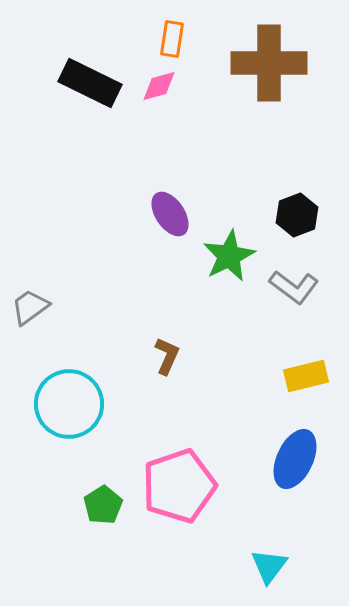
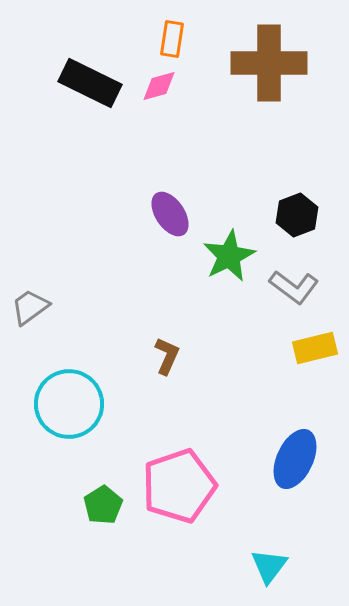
yellow rectangle: moved 9 px right, 28 px up
